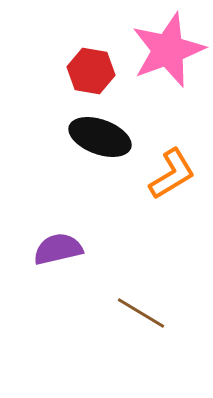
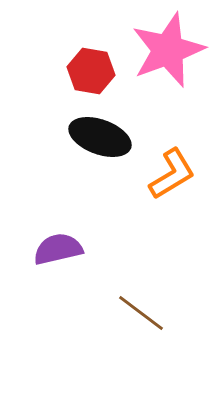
brown line: rotated 6 degrees clockwise
